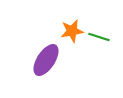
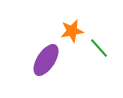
green line: moved 11 px down; rotated 30 degrees clockwise
